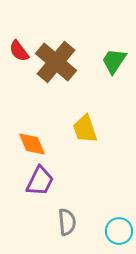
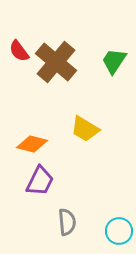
yellow trapezoid: rotated 40 degrees counterclockwise
orange diamond: rotated 52 degrees counterclockwise
